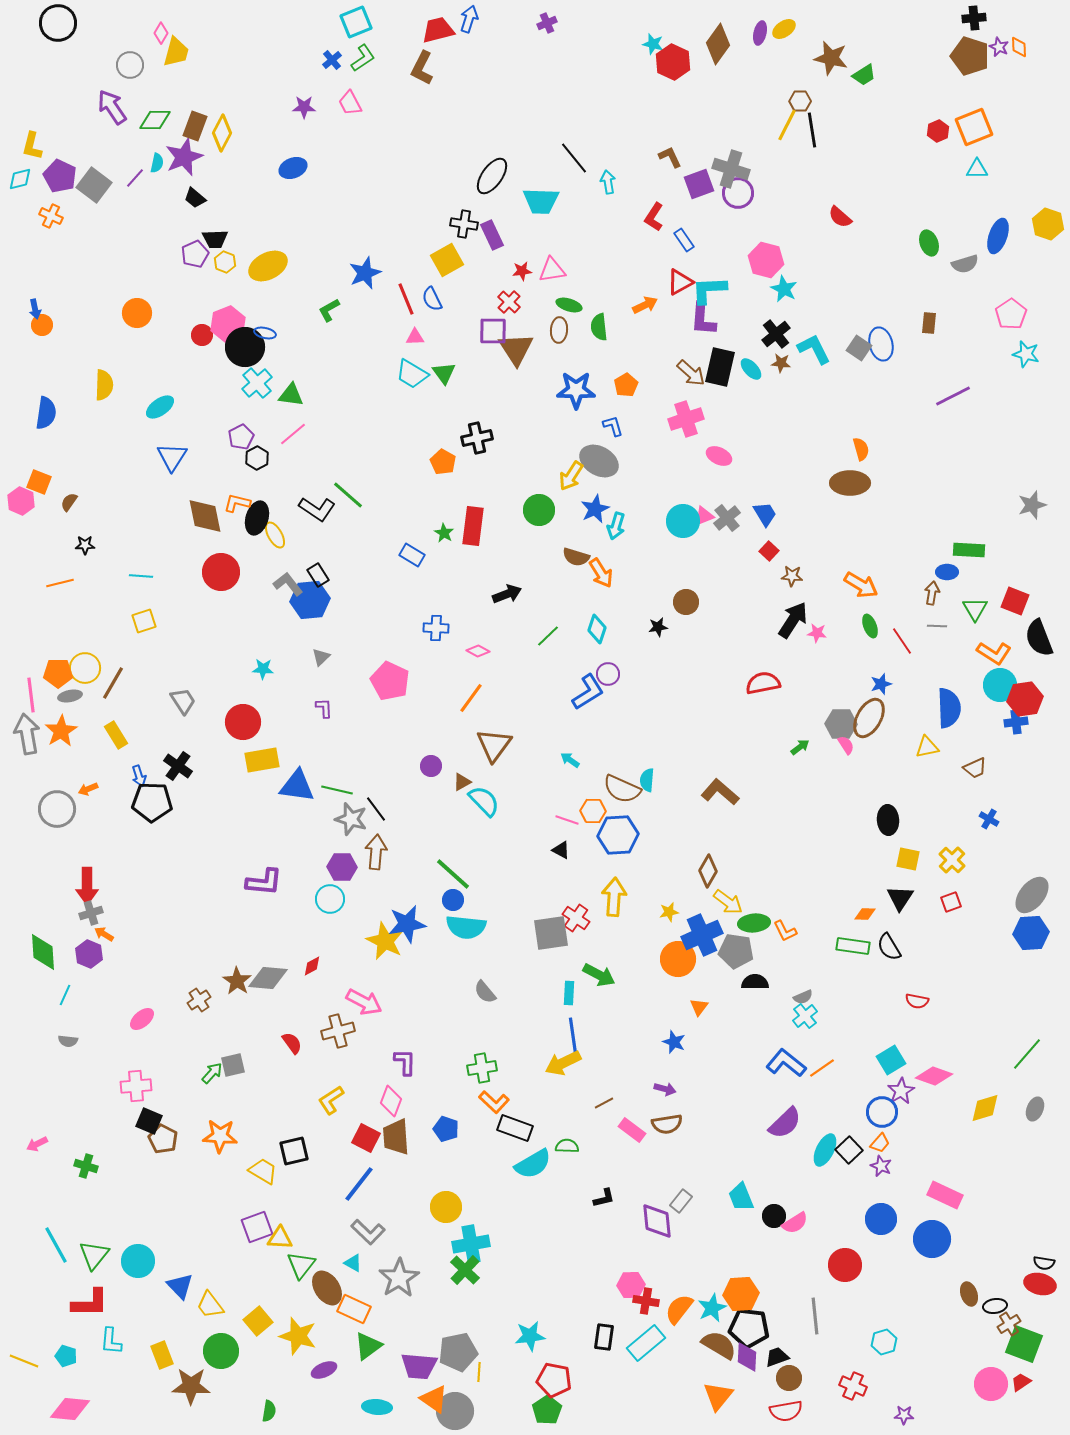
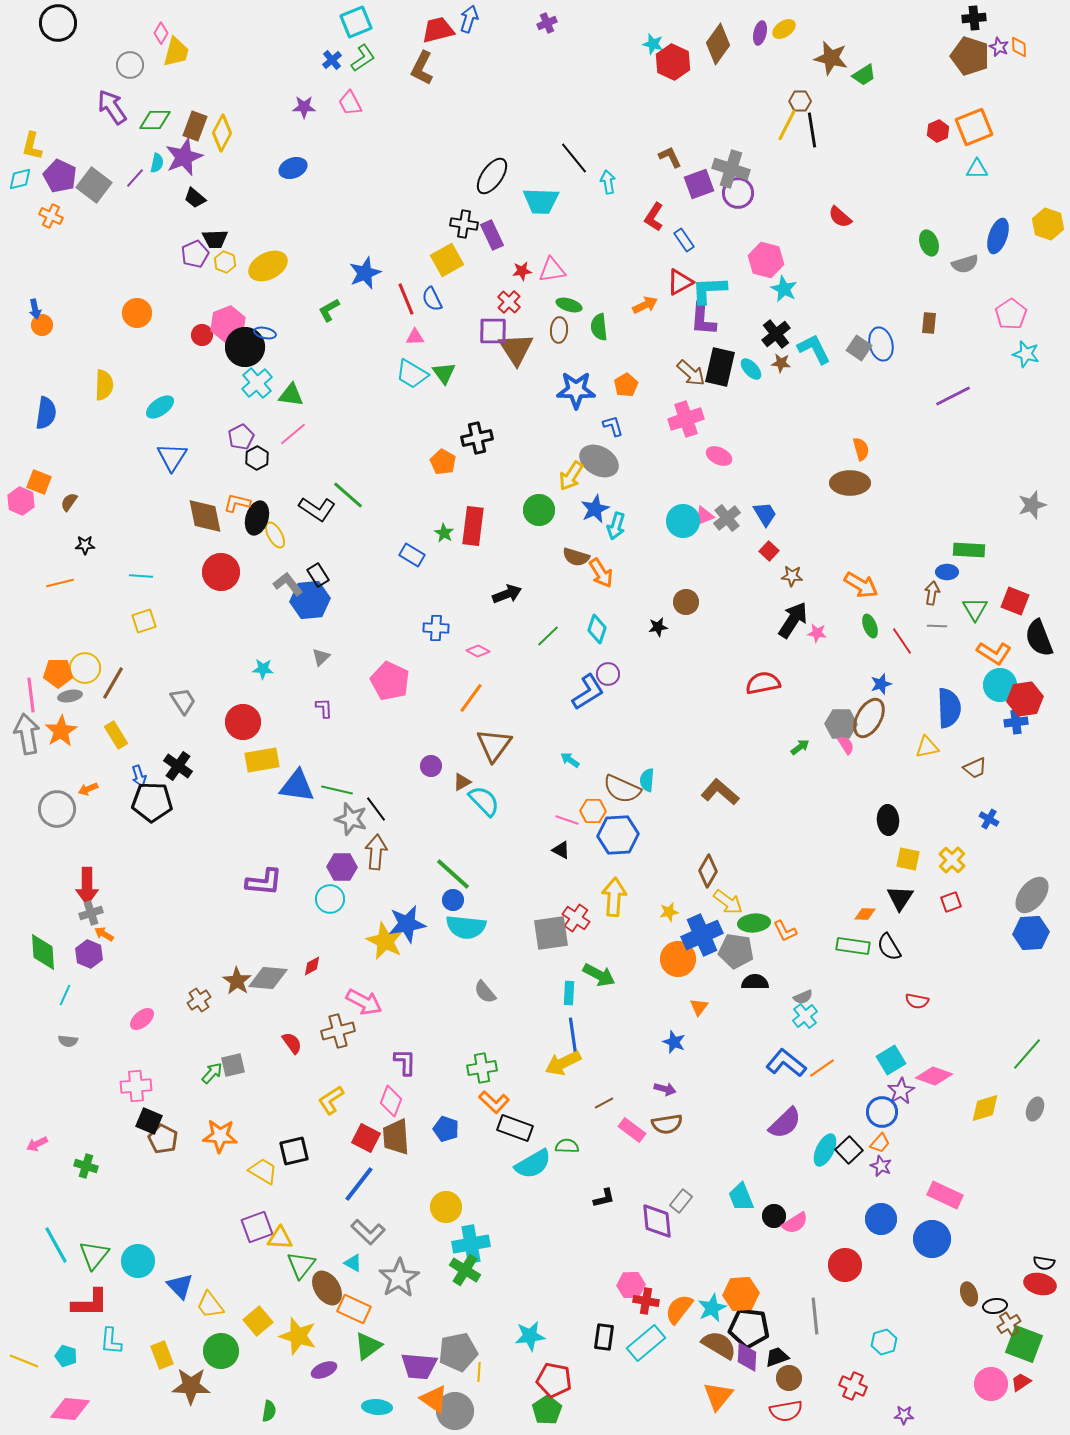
green cross at (465, 1270): rotated 12 degrees counterclockwise
